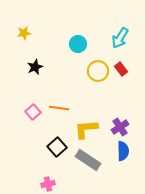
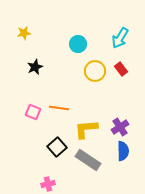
yellow circle: moved 3 px left
pink square: rotated 28 degrees counterclockwise
